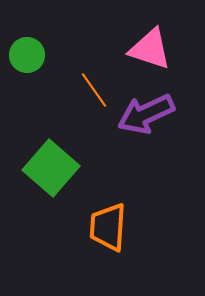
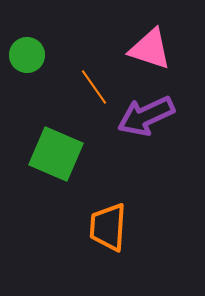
orange line: moved 3 px up
purple arrow: moved 2 px down
green square: moved 5 px right, 14 px up; rotated 18 degrees counterclockwise
